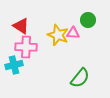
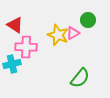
red triangle: moved 6 px left, 1 px up
pink triangle: rotated 32 degrees counterclockwise
cyan cross: moved 2 px left, 1 px up
